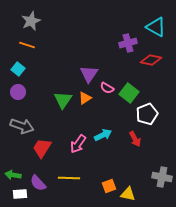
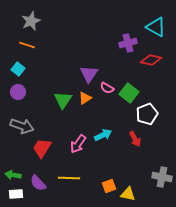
white rectangle: moved 4 px left
